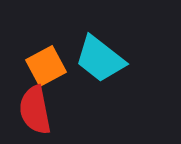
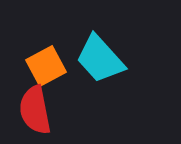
cyan trapezoid: rotated 10 degrees clockwise
